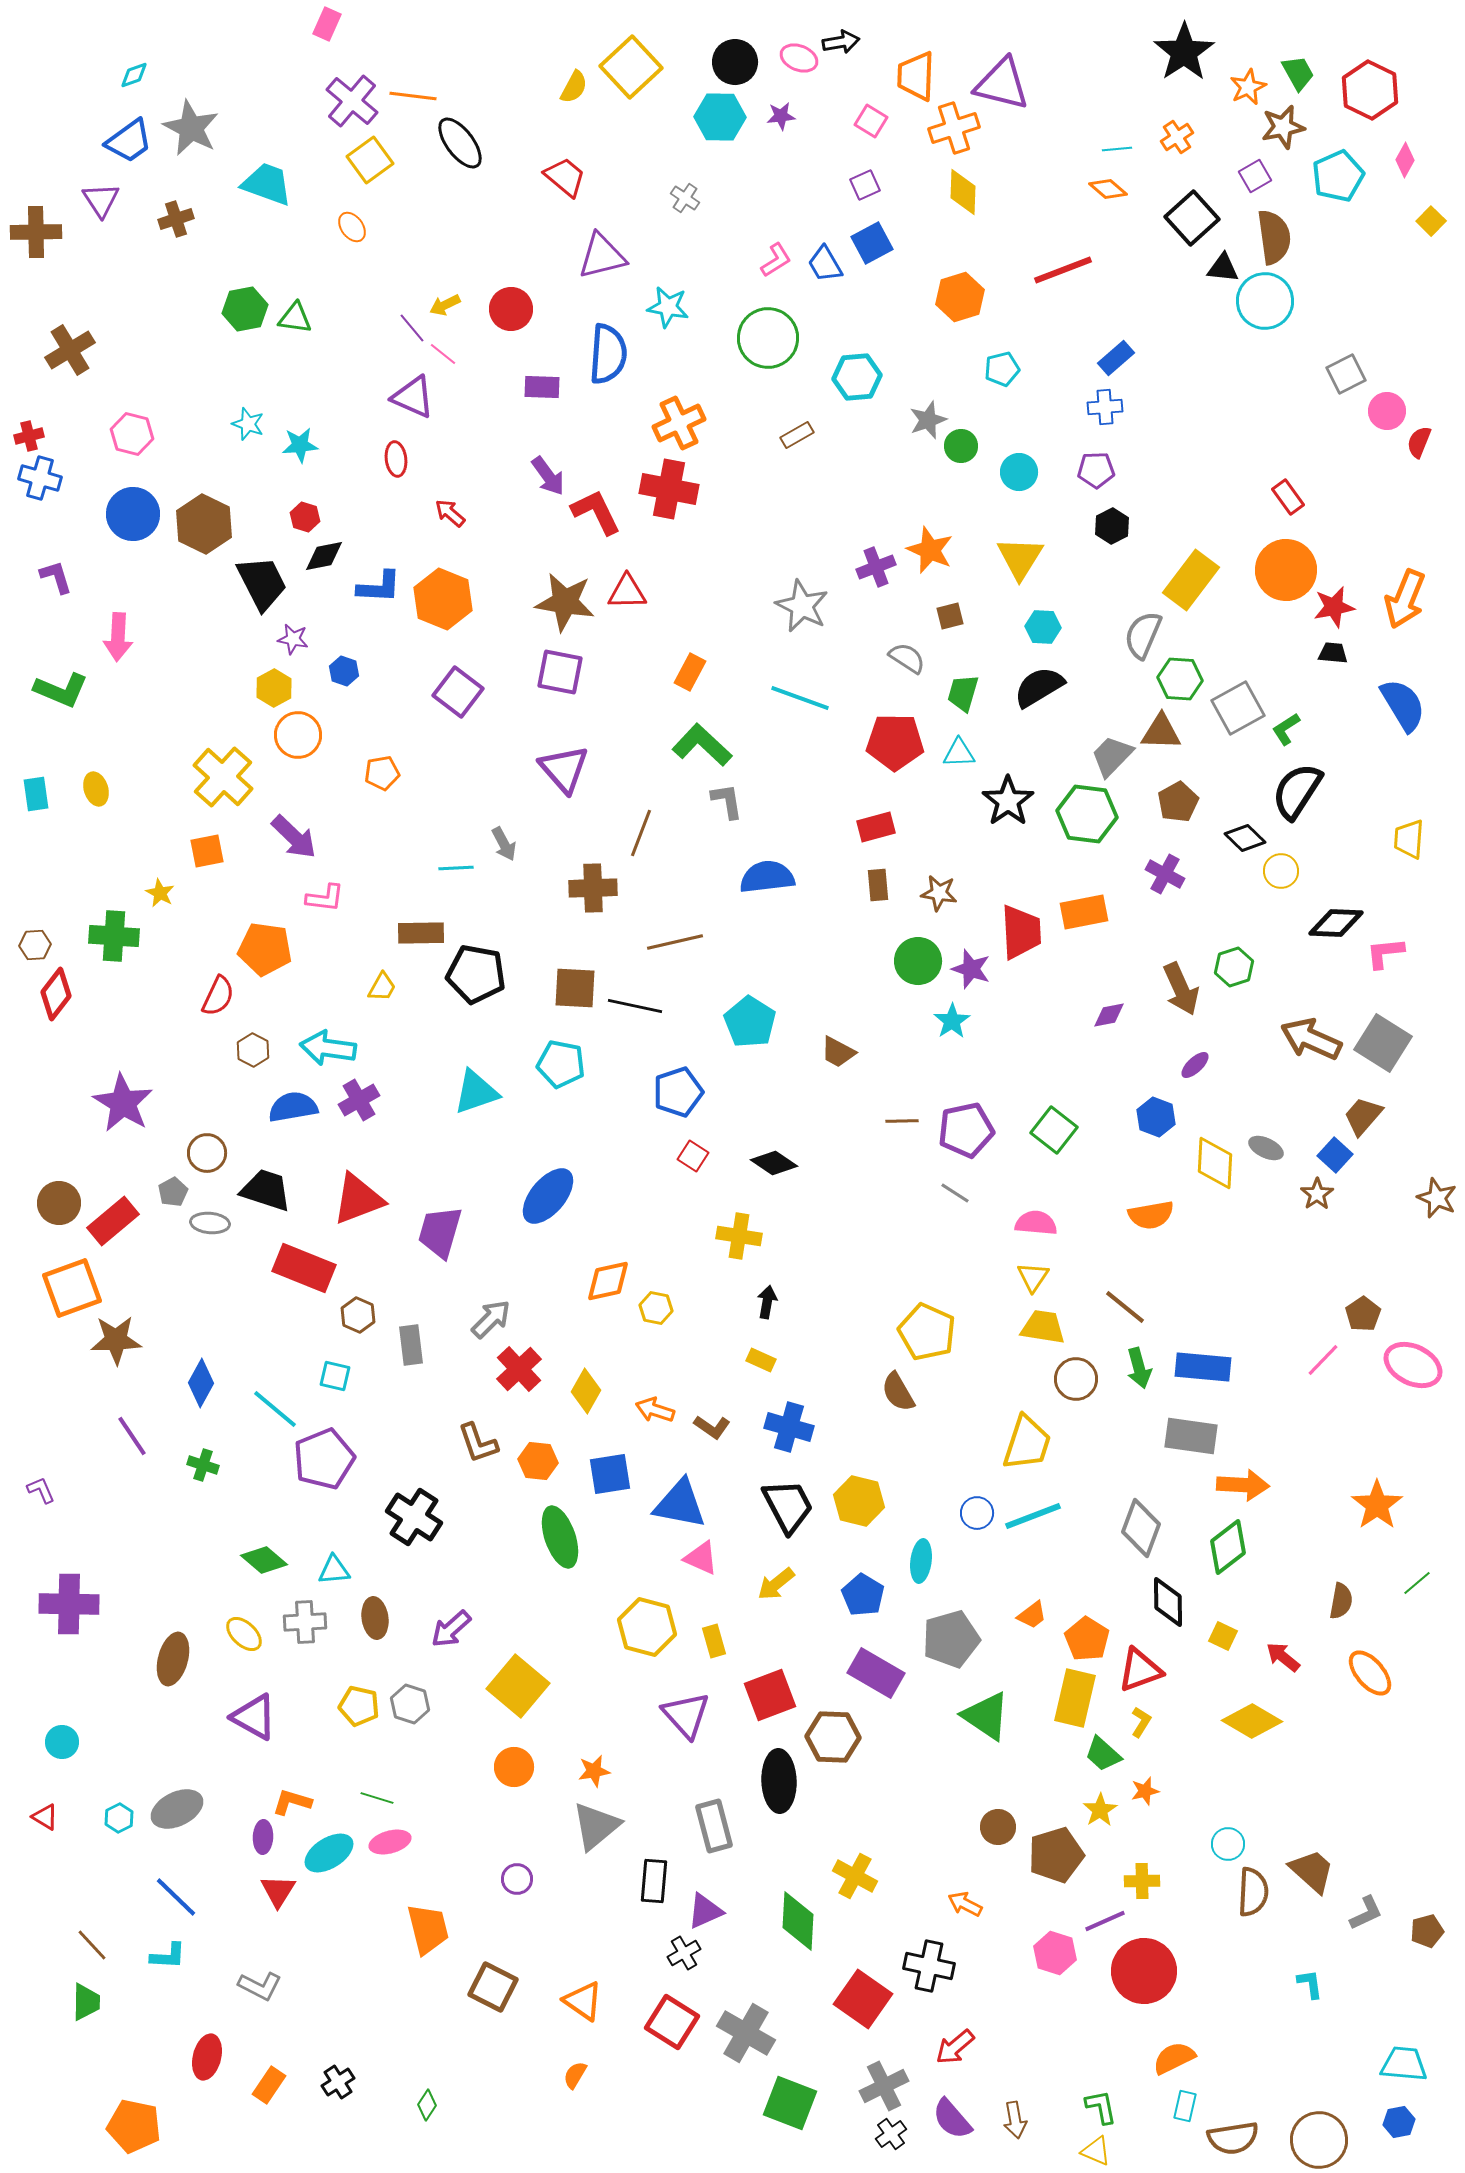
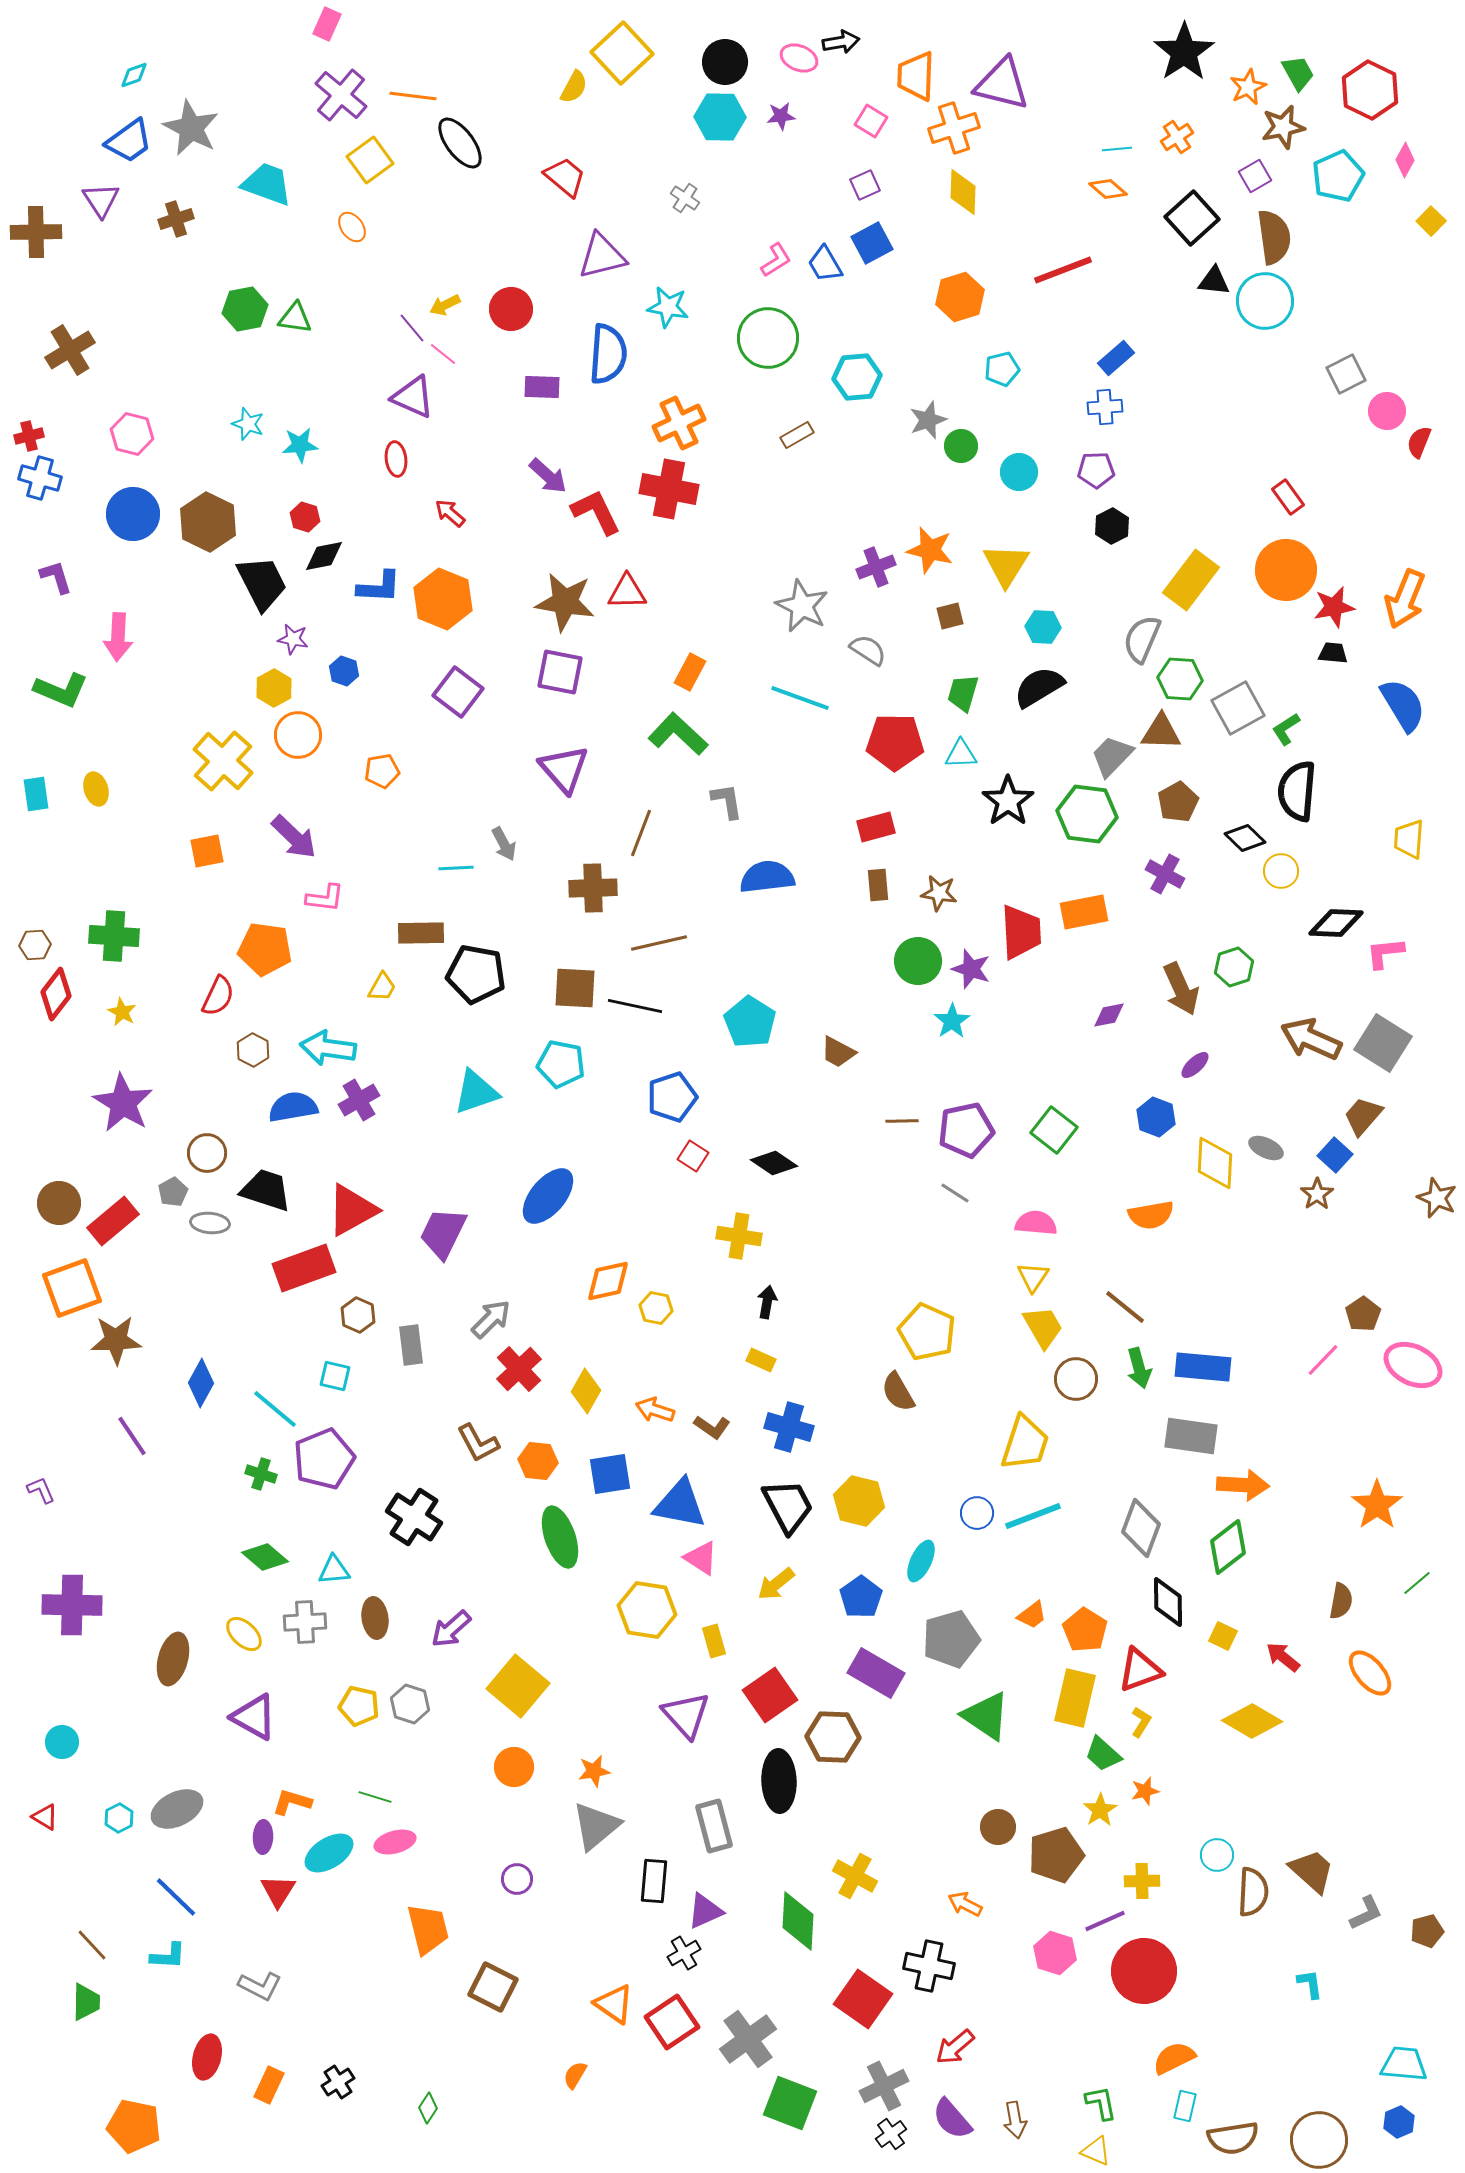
black circle at (735, 62): moved 10 px left
yellow square at (631, 67): moved 9 px left, 14 px up
purple cross at (352, 101): moved 11 px left, 6 px up
black triangle at (1223, 268): moved 9 px left, 13 px down
purple arrow at (548, 476): rotated 12 degrees counterclockwise
brown hexagon at (204, 524): moved 4 px right, 2 px up
orange star at (930, 550): rotated 9 degrees counterclockwise
yellow triangle at (1020, 558): moved 14 px left, 7 px down
gray semicircle at (1143, 635): moved 1 px left, 4 px down
gray semicircle at (907, 658): moved 39 px left, 8 px up
green L-shape at (702, 745): moved 24 px left, 11 px up
cyan triangle at (959, 753): moved 2 px right, 1 px down
orange pentagon at (382, 773): moved 2 px up
yellow cross at (223, 777): moved 16 px up
black semicircle at (1297, 791): rotated 28 degrees counterclockwise
yellow star at (160, 893): moved 38 px left, 119 px down
brown line at (675, 942): moved 16 px left, 1 px down
blue pentagon at (678, 1092): moved 6 px left, 5 px down
red triangle at (358, 1199): moved 6 px left, 11 px down; rotated 8 degrees counterclockwise
purple trapezoid at (440, 1232): moved 3 px right, 1 px down; rotated 10 degrees clockwise
red rectangle at (304, 1268): rotated 42 degrees counterclockwise
yellow trapezoid at (1043, 1327): rotated 51 degrees clockwise
brown L-shape at (478, 1443): rotated 9 degrees counterclockwise
yellow trapezoid at (1027, 1443): moved 2 px left
green cross at (203, 1465): moved 58 px right, 9 px down
pink triangle at (701, 1558): rotated 9 degrees clockwise
green diamond at (264, 1560): moved 1 px right, 3 px up
cyan ellipse at (921, 1561): rotated 18 degrees clockwise
blue pentagon at (863, 1595): moved 2 px left, 2 px down; rotated 6 degrees clockwise
purple cross at (69, 1604): moved 3 px right, 1 px down
yellow hexagon at (647, 1627): moved 17 px up; rotated 6 degrees counterclockwise
orange pentagon at (1087, 1639): moved 2 px left, 9 px up
red square at (770, 1695): rotated 14 degrees counterclockwise
green line at (377, 1798): moved 2 px left, 1 px up
pink ellipse at (390, 1842): moved 5 px right
cyan circle at (1228, 1844): moved 11 px left, 11 px down
orange triangle at (583, 2001): moved 31 px right, 3 px down
red square at (672, 2022): rotated 24 degrees clockwise
gray cross at (746, 2033): moved 2 px right, 6 px down; rotated 24 degrees clockwise
orange rectangle at (269, 2085): rotated 9 degrees counterclockwise
green diamond at (427, 2105): moved 1 px right, 3 px down
green L-shape at (1101, 2107): moved 4 px up
blue hexagon at (1399, 2122): rotated 12 degrees counterclockwise
